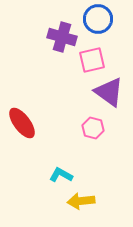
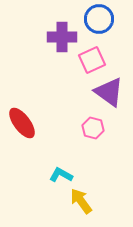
blue circle: moved 1 px right
purple cross: rotated 16 degrees counterclockwise
pink square: rotated 12 degrees counterclockwise
yellow arrow: rotated 60 degrees clockwise
